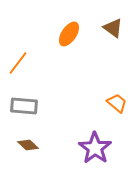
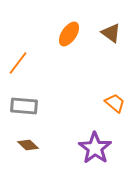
brown triangle: moved 2 px left, 5 px down
orange trapezoid: moved 2 px left
